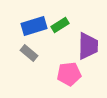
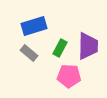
green rectangle: moved 23 px down; rotated 30 degrees counterclockwise
pink pentagon: moved 2 px down; rotated 10 degrees clockwise
